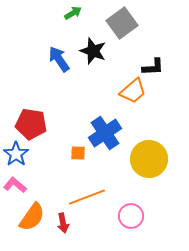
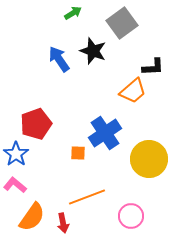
red pentagon: moved 5 px right; rotated 28 degrees counterclockwise
